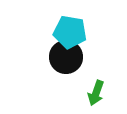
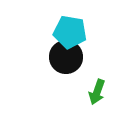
green arrow: moved 1 px right, 1 px up
